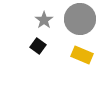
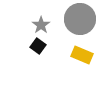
gray star: moved 3 px left, 5 px down
